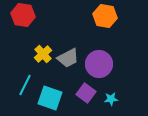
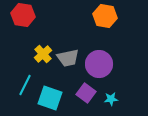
gray trapezoid: rotated 15 degrees clockwise
